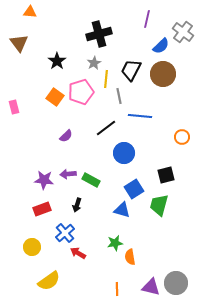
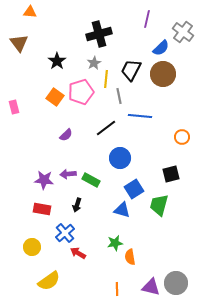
blue semicircle: moved 2 px down
purple semicircle: moved 1 px up
blue circle: moved 4 px left, 5 px down
black square: moved 5 px right, 1 px up
red rectangle: rotated 30 degrees clockwise
